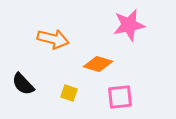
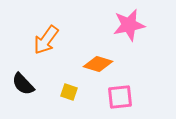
orange arrow: moved 7 px left, 1 px down; rotated 112 degrees clockwise
yellow square: moved 1 px up
